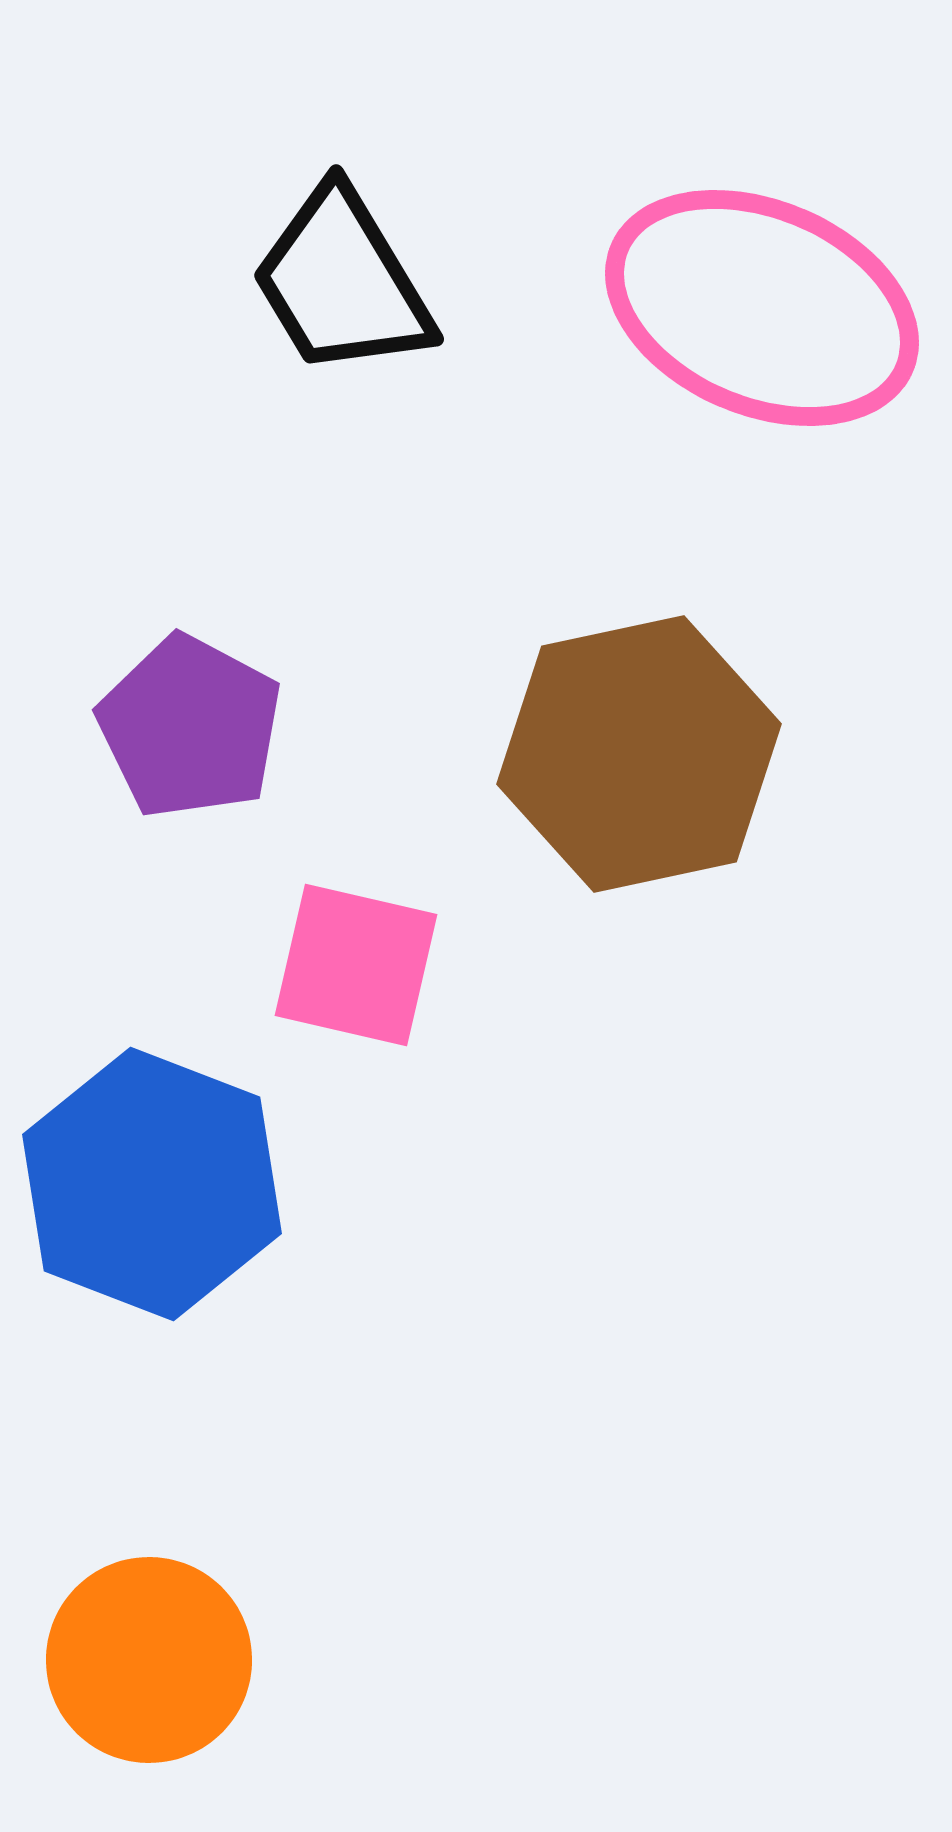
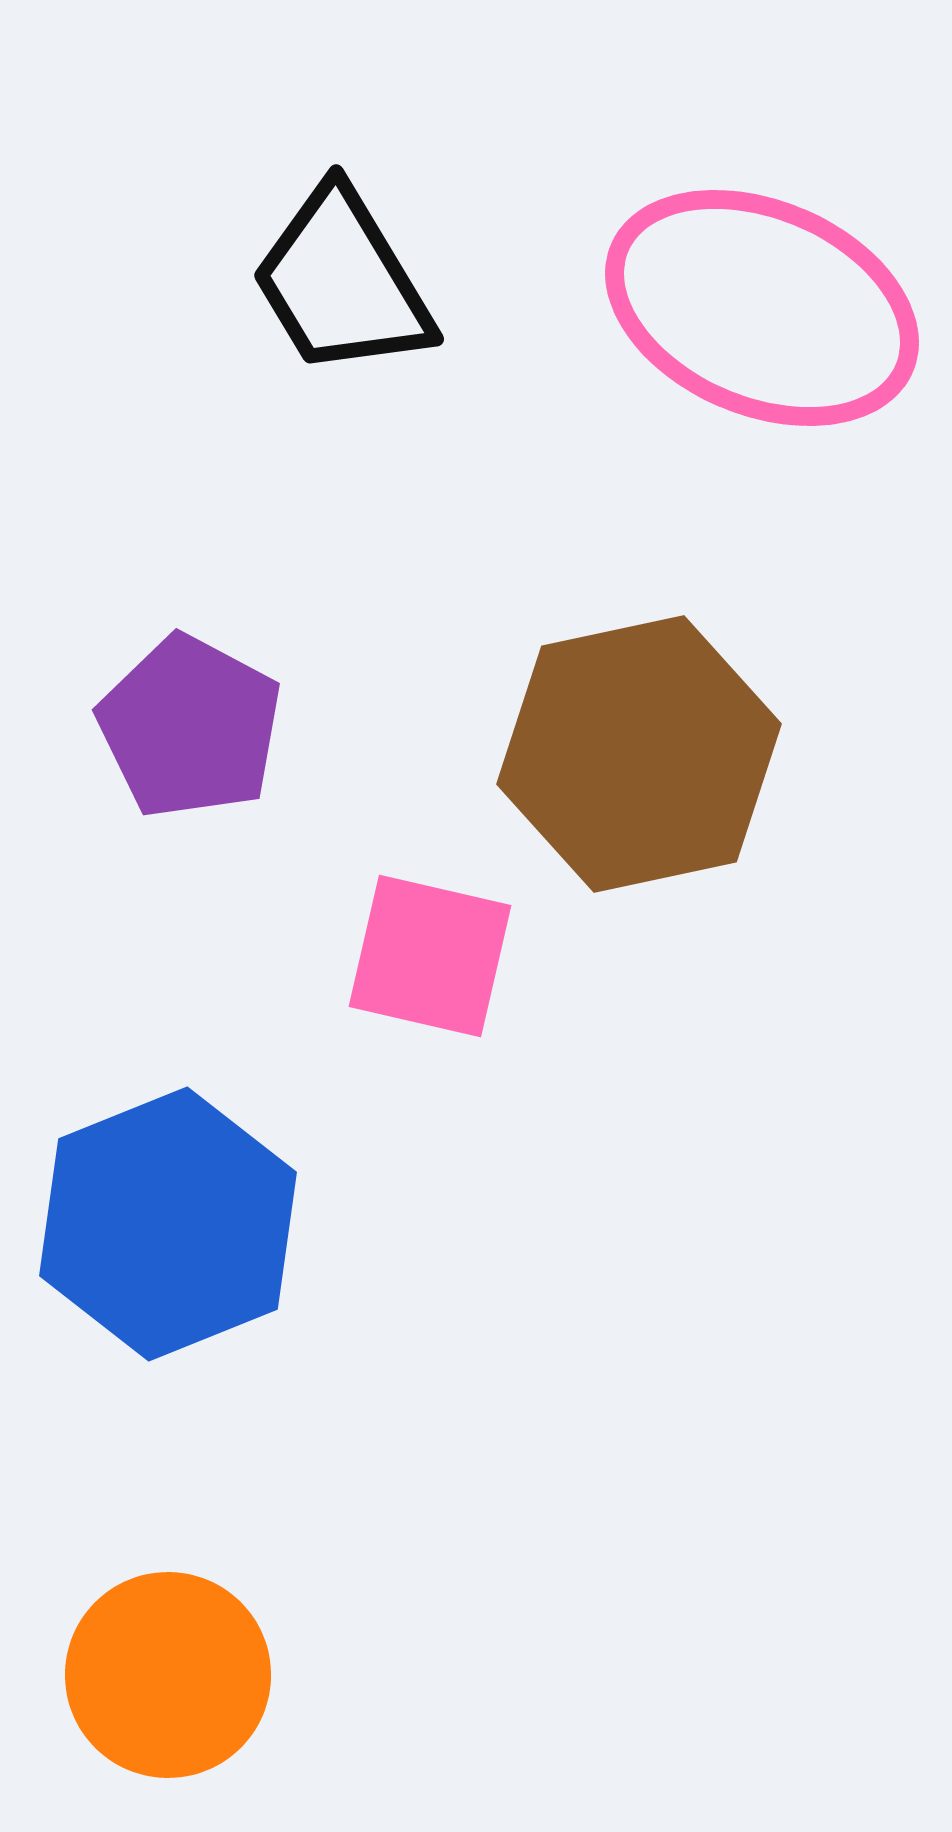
pink square: moved 74 px right, 9 px up
blue hexagon: moved 16 px right, 40 px down; rotated 17 degrees clockwise
orange circle: moved 19 px right, 15 px down
